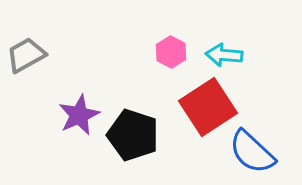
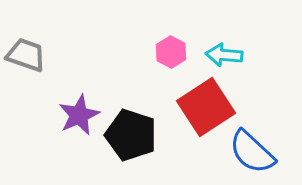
gray trapezoid: rotated 48 degrees clockwise
red square: moved 2 px left
black pentagon: moved 2 px left
